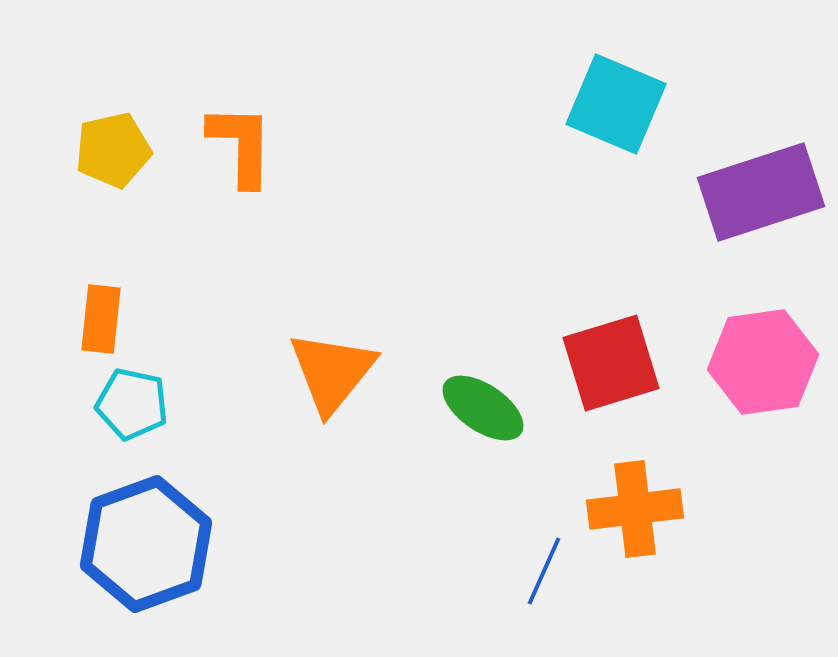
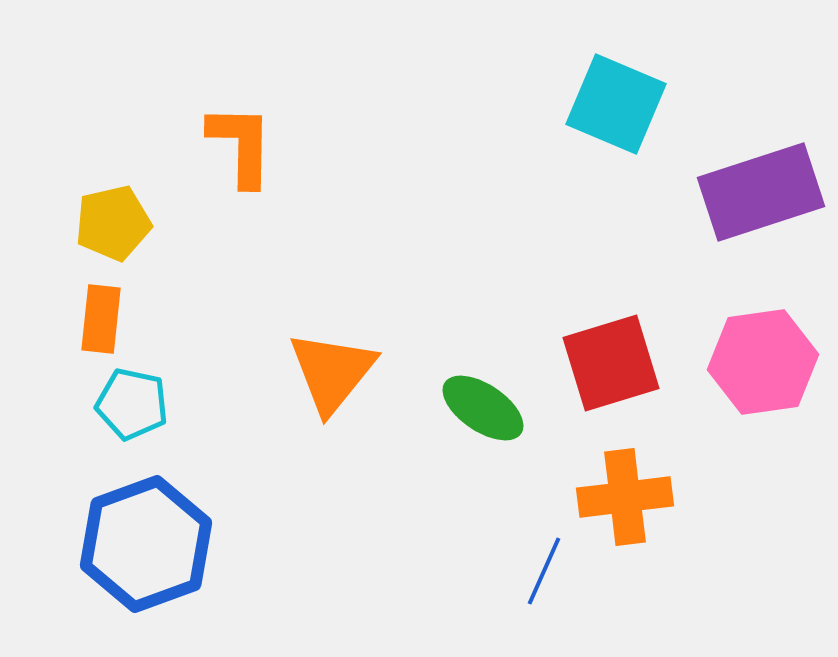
yellow pentagon: moved 73 px down
orange cross: moved 10 px left, 12 px up
